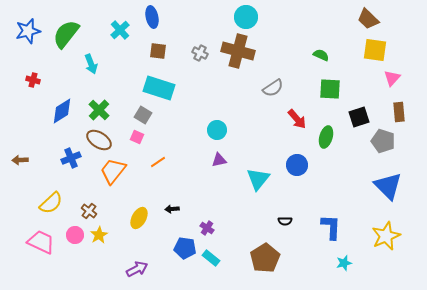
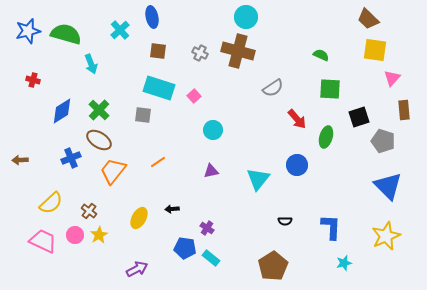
green semicircle at (66, 34): rotated 68 degrees clockwise
brown rectangle at (399, 112): moved 5 px right, 2 px up
gray square at (143, 115): rotated 24 degrees counterclockwise
cyan circle at (217, 130): moved 4 px left
pink square at (137, 137): moved 57 px right, 41 px up; rotated 24 degrees clockwise
purple triangle at (219, 160): moved 8 px left, 11 px down
pink trapezoid at (41, 242): moved 2 px right, 1 px up
brown pentagon at (265, 258): moved 8 px right, 8 px down
